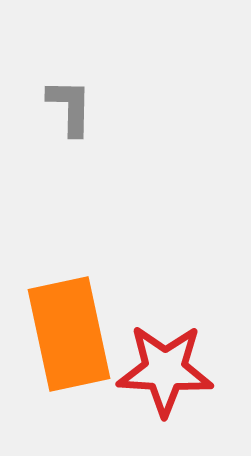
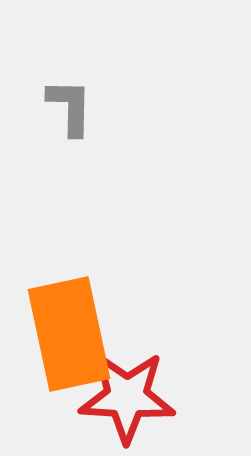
red star: moved 38 px left, 27 px down
